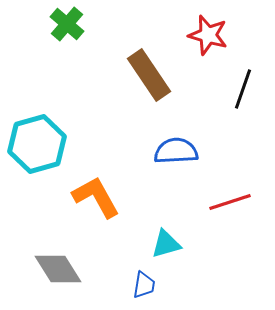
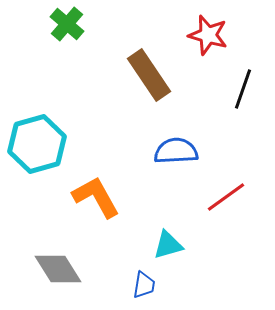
red line: moved 4 px left, 5 px up; rotated 18 degrees counterclockwise
cyan triangle: moved 2 px right, 1 px down
